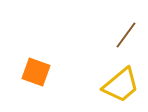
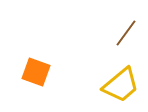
brown line: moved 2 px up
